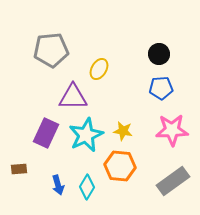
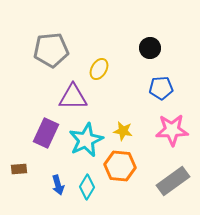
black circle: moved 9 px left, 6 px up
cyan star: moved 5 px down
